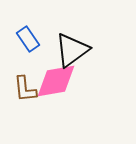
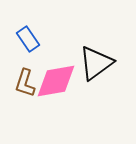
black triangle: moved 24 px right, 13 px down
brown L-shape: moved 6 px up; rotated 24 degrees clockwise
